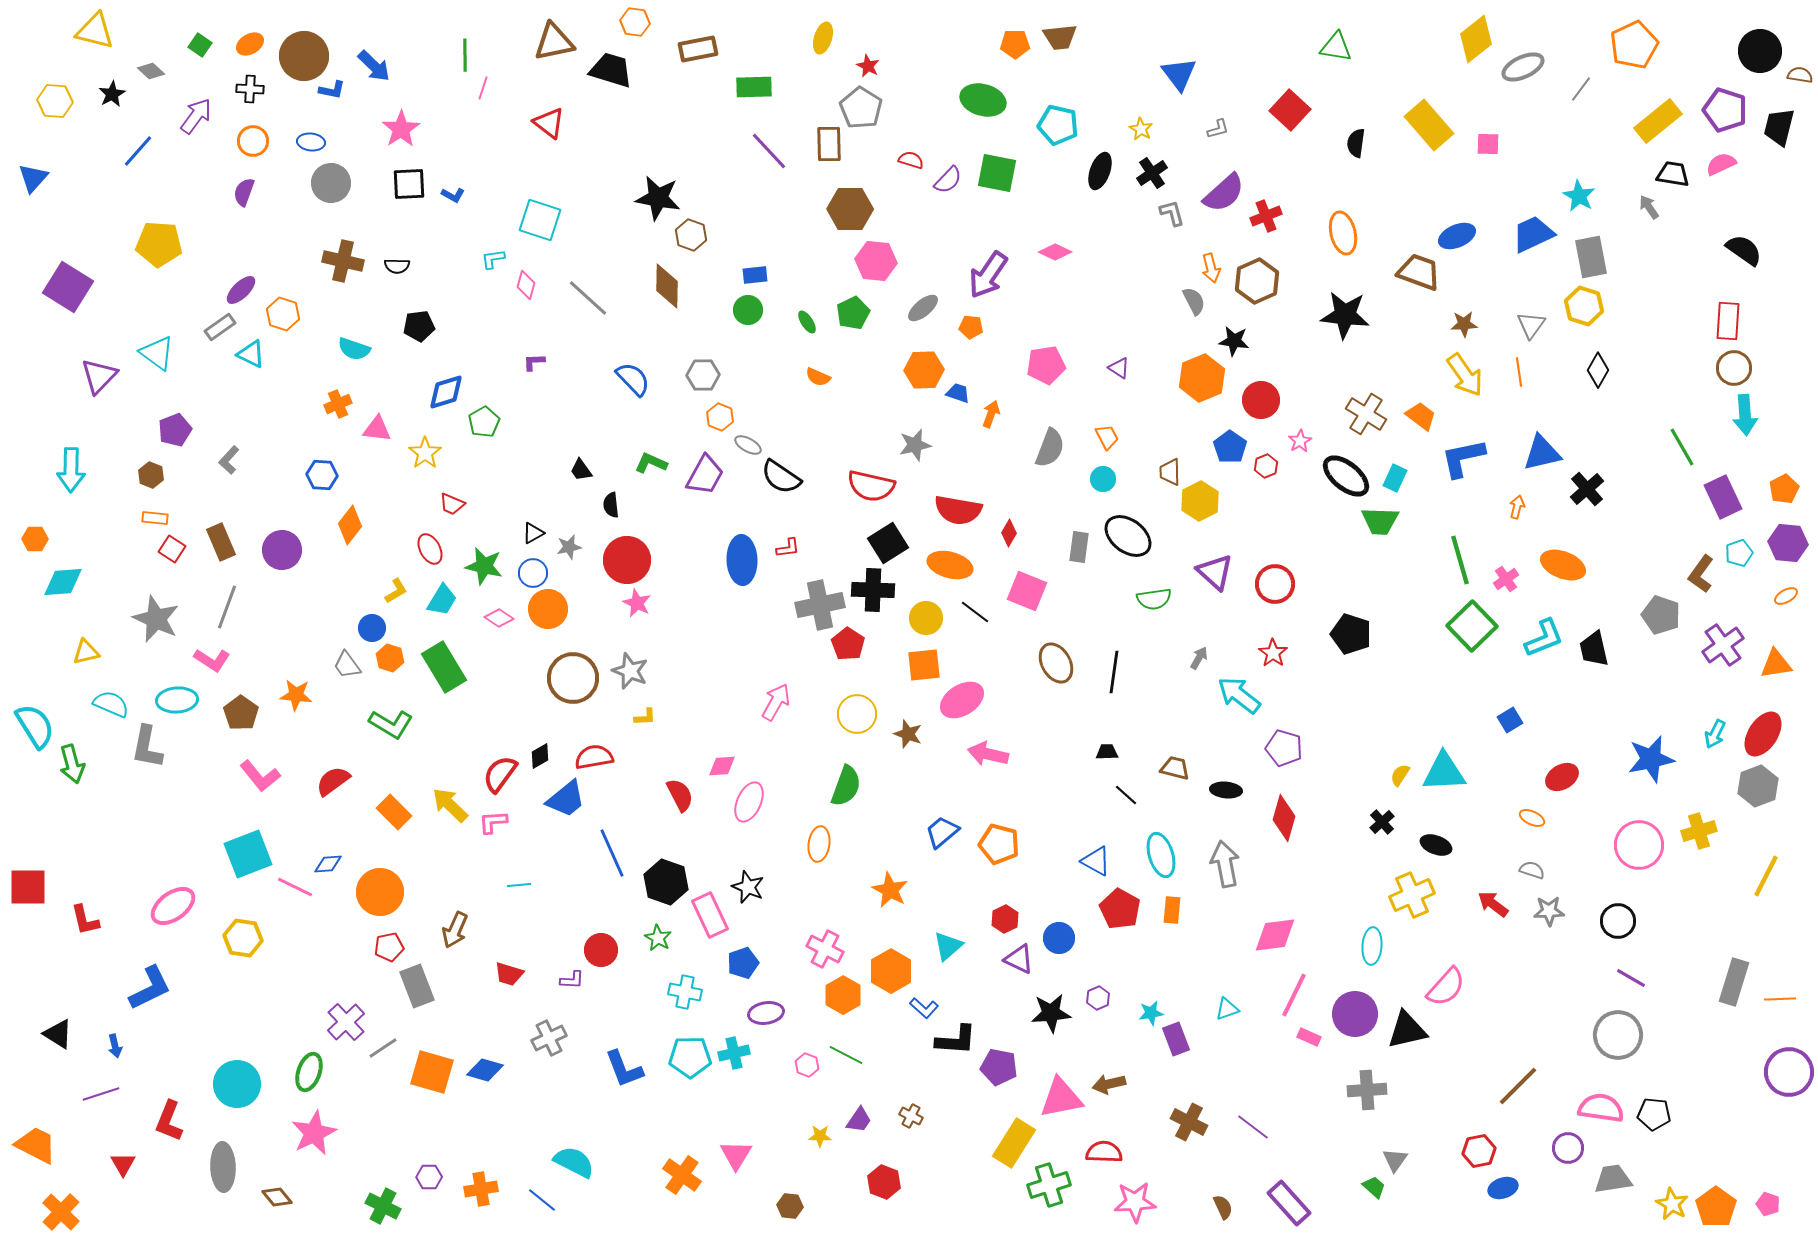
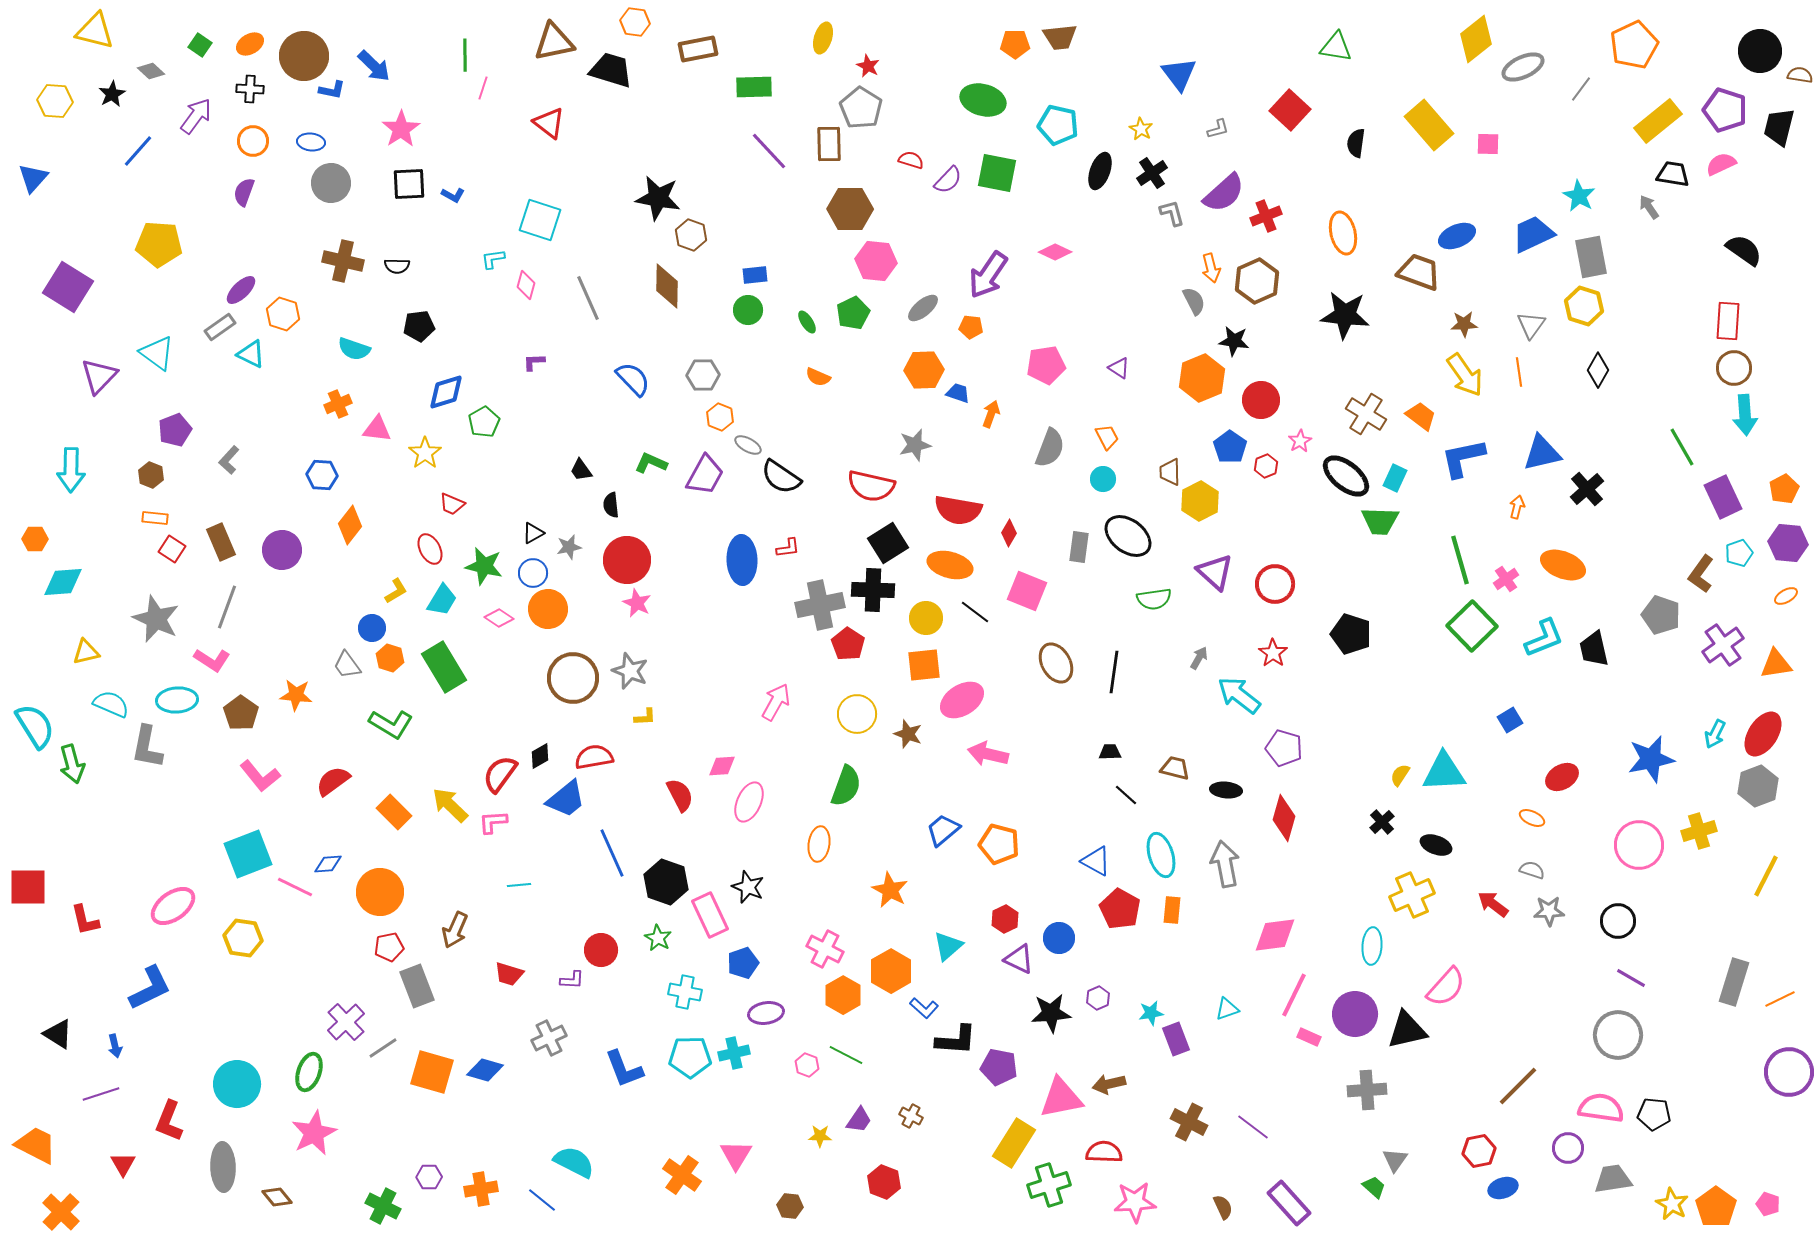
gray line at (588, 298): rotated 24 degrees clockwise
black trapezoid at (1107, 752): moved 3 px right
blue trapezoid at (942, 832): moved 1 px right, 2 px up
orange line at (1780, 999): rotated 24 degrees counterclockwise
